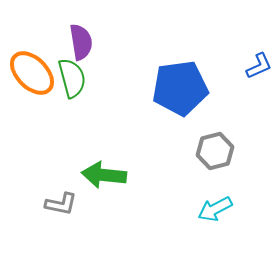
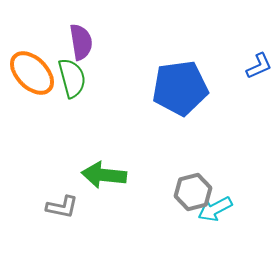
gray hexagon: moved 22 px left, 41 px down
gray L-shape: moved 1 px right, 3 px down
